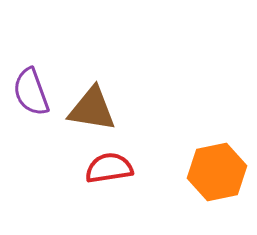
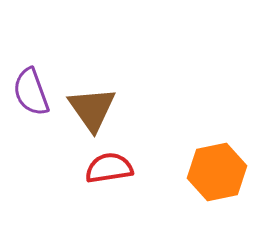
brown triangle: rotated 46 degrees clockwise
